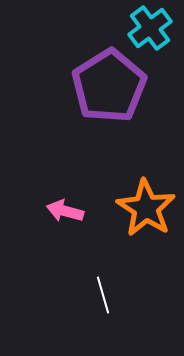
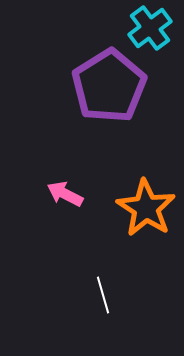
pink arrow: moved 17 px up; rotated 12 degrees clockwise
